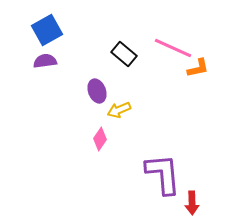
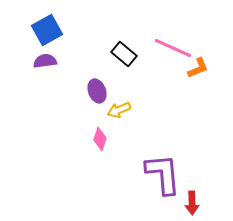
orange L-shape: rotated 10 degrees counterclockwise
pink diamond: rotated 15 degrees counterclockwise
